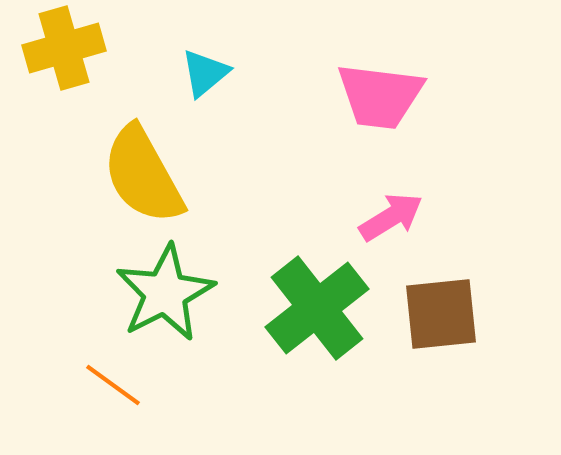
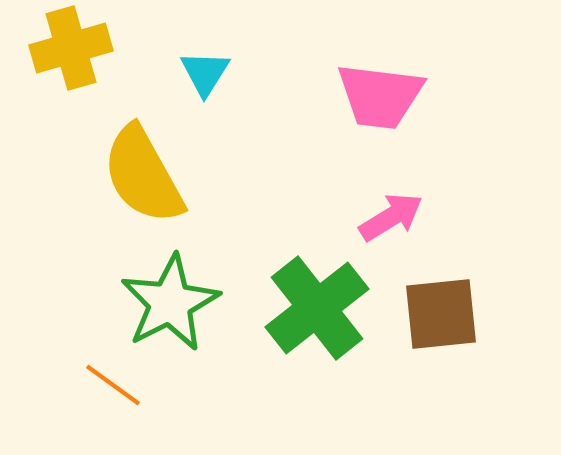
yellow cross: moved 7 px right
cyan triangle: rotated 18 degrees counterclockwise
green star: moved 5 px right, 10 px down
